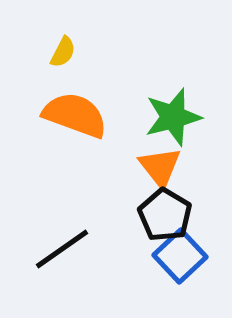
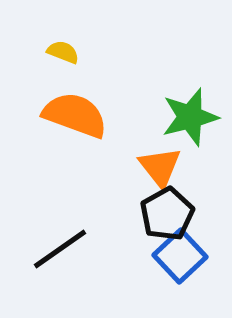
yellow semicircle: rotated 96 degrees counterclockwise
green star: moved 17 px right
black pentagon: moved 2 px right, 1 px up; rotated 12 degrees clockwise
black line: moved 2 px left
